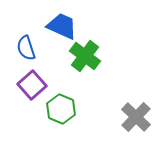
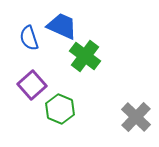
blue semicircle: moved 3 px right, 10 px up
green hexagon: moved 1 px left
